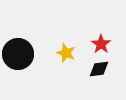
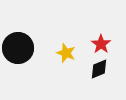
black circle: moved 6 px up
black diamond: rotated 15 degrees counterclockwise
